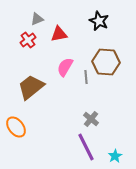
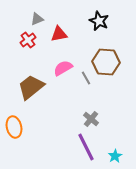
pink semicircle: moved 2 px left, 1 px down; rotated 30 degrees clockwise
gray line: moved 1 px down; rotated 24 degrees counterclockwise
orange ellipse: moved 2 px left; rotated 25 degrees clockwise
